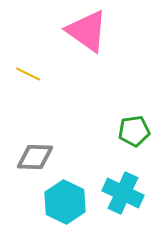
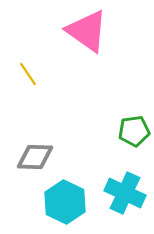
yellow line: rotated 30 degrees clockwise
cyan cross: moved 2 px right
